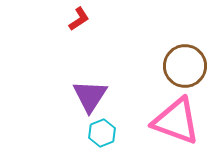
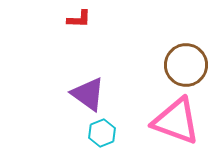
red L-shape: rotated 35 degrees clockwise
brown circle: moved 1 px right, 1 px up
purple triangle: moved 2 px left, 2 px up; rotated 27 degrees counterclockwise
